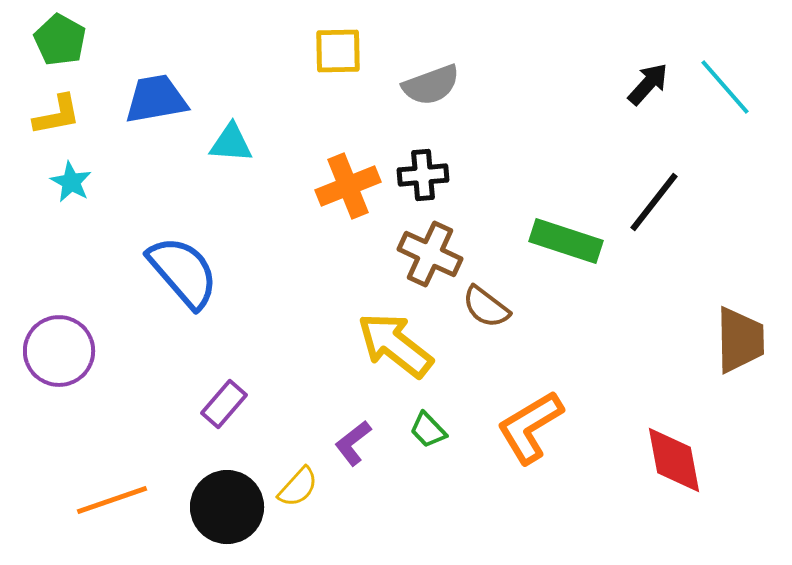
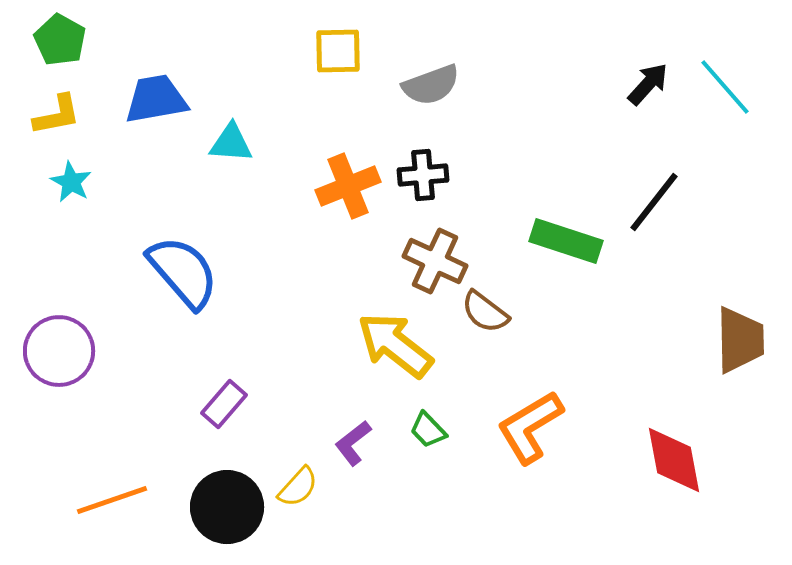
brown cross: moved 5 px right, 7 px down
brown semicircle: moved 1 px left, 5 px down
